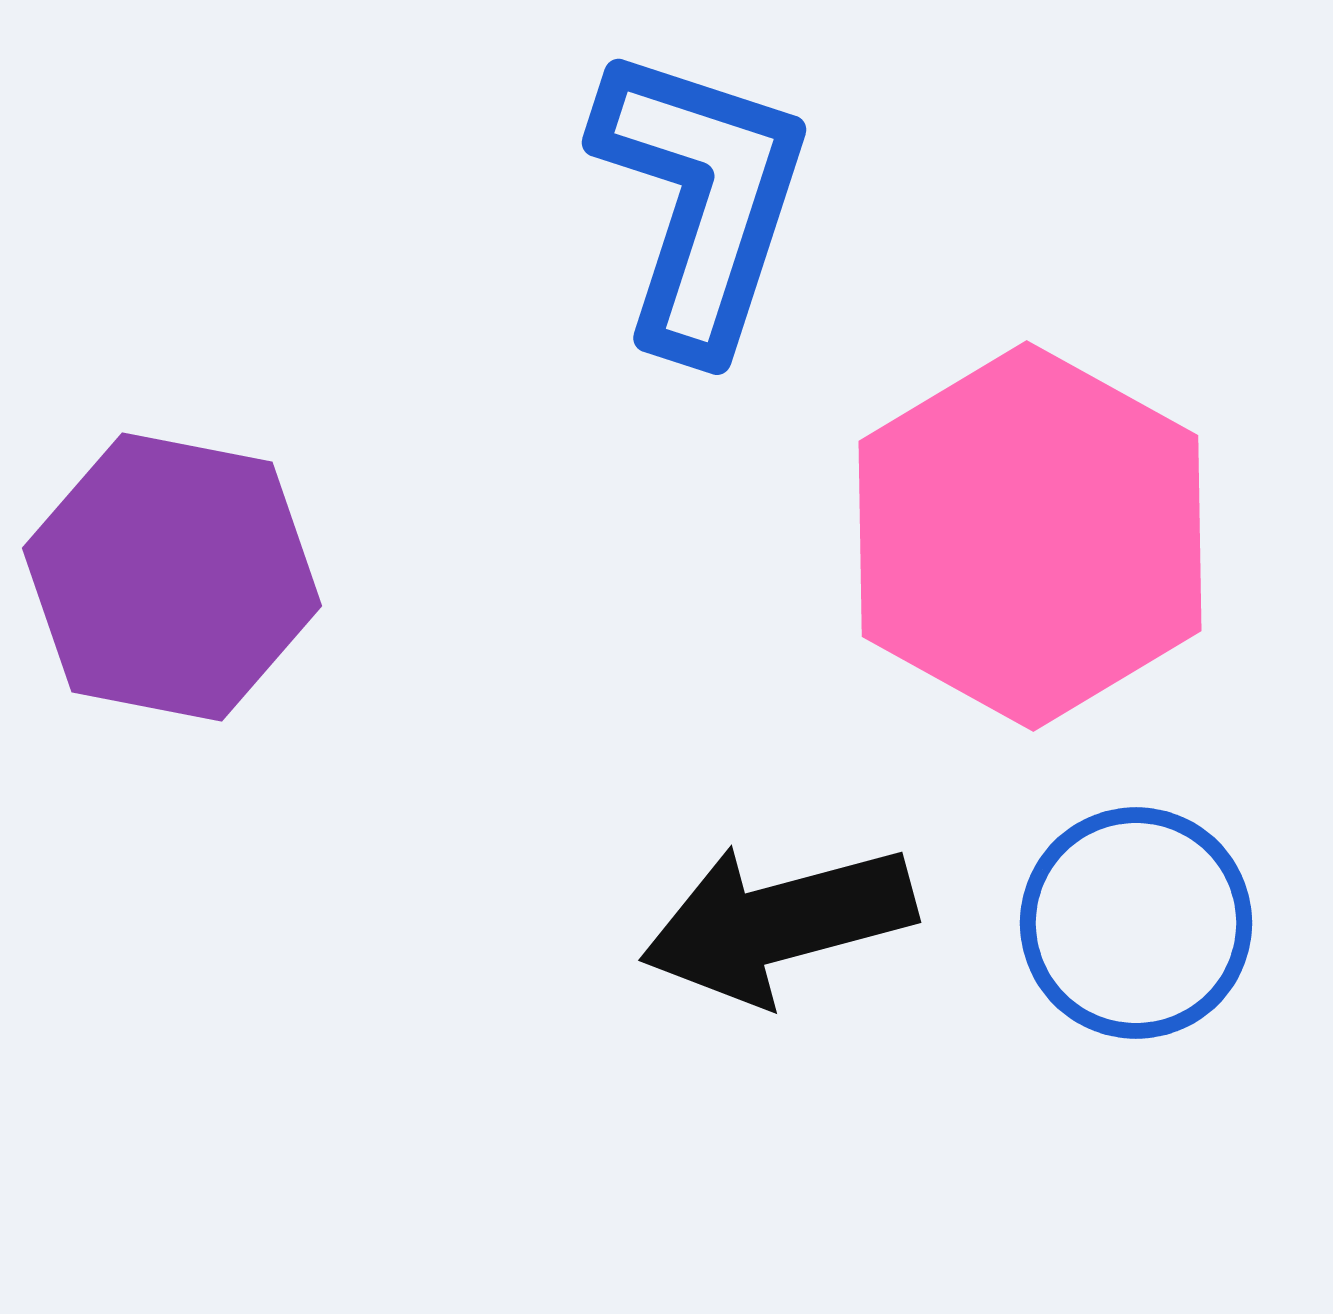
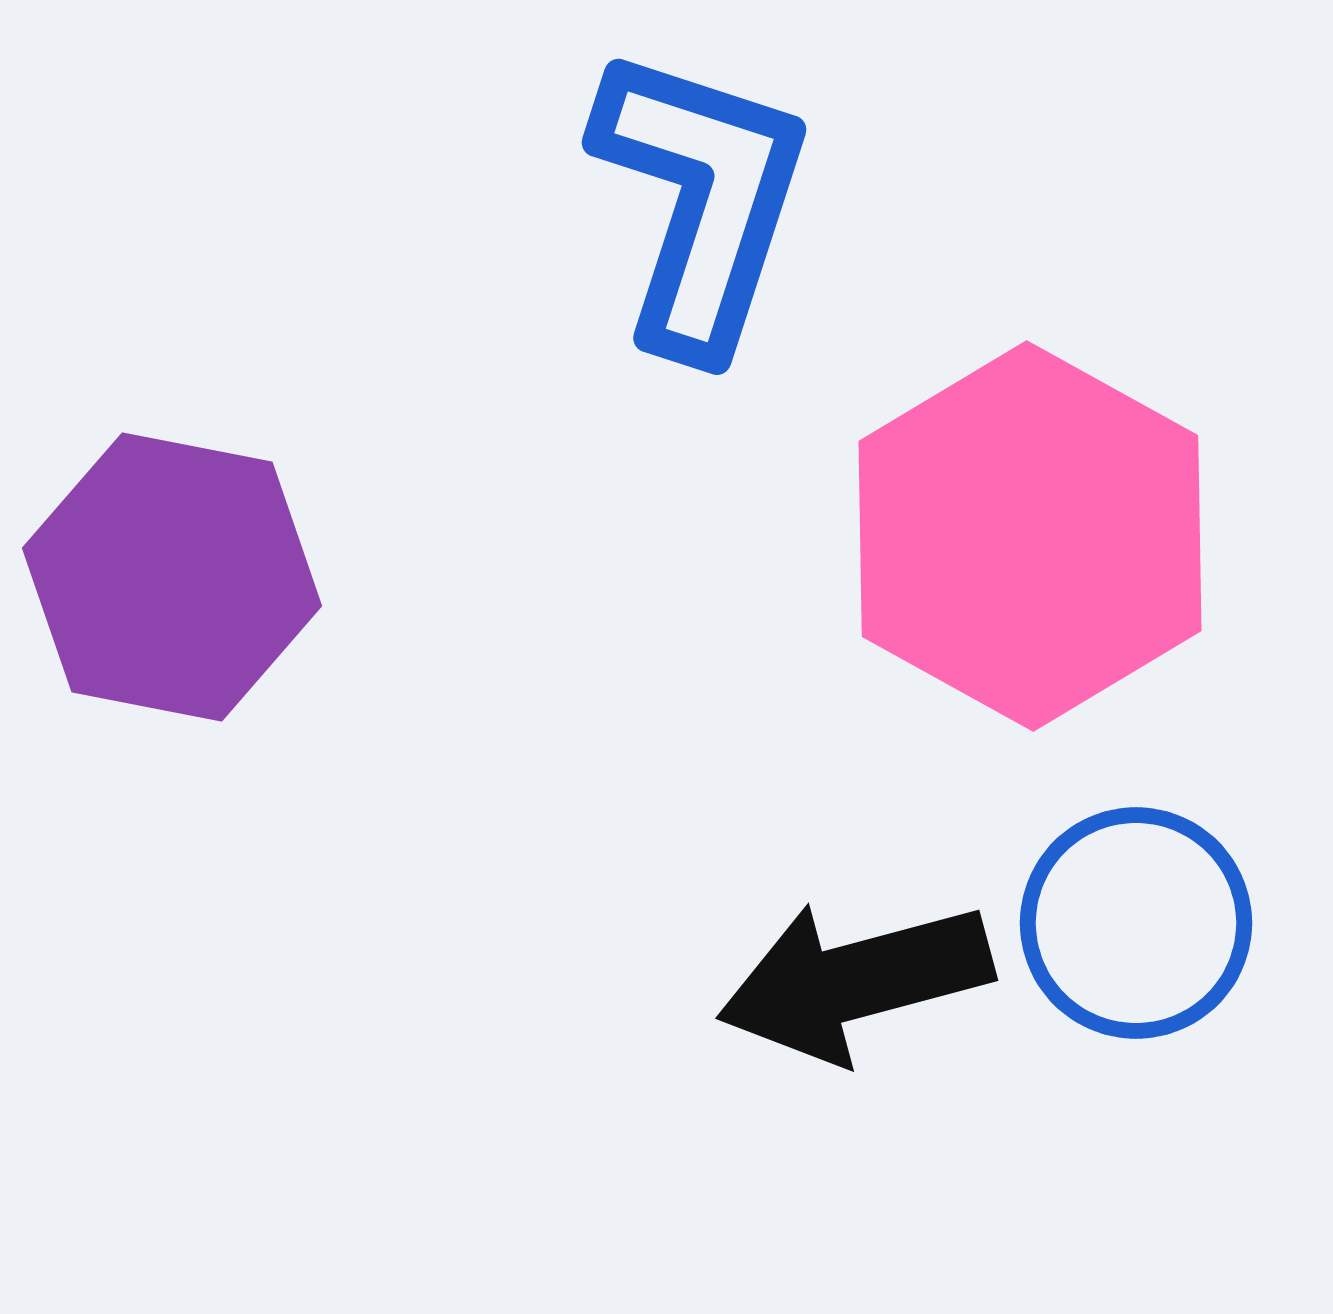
black arrow: moved 77 px right, 58 px down
